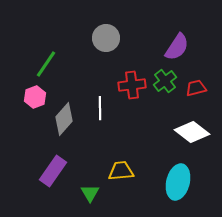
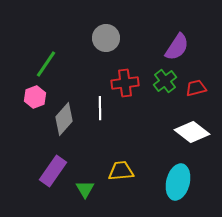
red cross: moved 7 px left, 2 px up
green triangle: moved 5 px left, 4 px up
